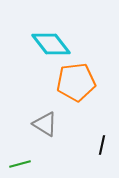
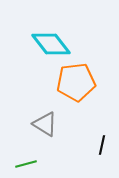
green line: moved 6 px right
